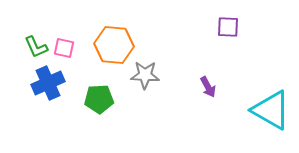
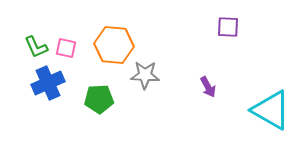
pink square: moved 2 px right
